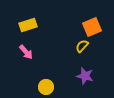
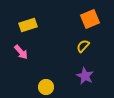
orange square: moved 2 px left, 8 px up
yellow semicircle: moved 1 px right
pink arrow: moved 5 px left
purple star: rotated 12 degrees clockwise
